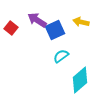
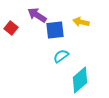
purple arrow: moved 5 px up
blue square: rotated 18 degrees clockwise
